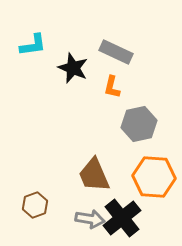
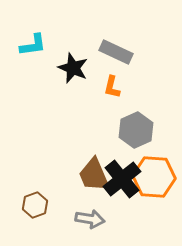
gray hexagon: moved 3 px left, 6 px down; rotated 12 degrees counterclockwise
black cross: moved 39 px up
